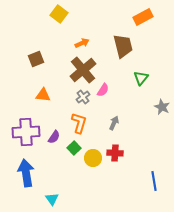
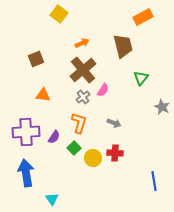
gray arrow: rotated 88 degrees clockwise
